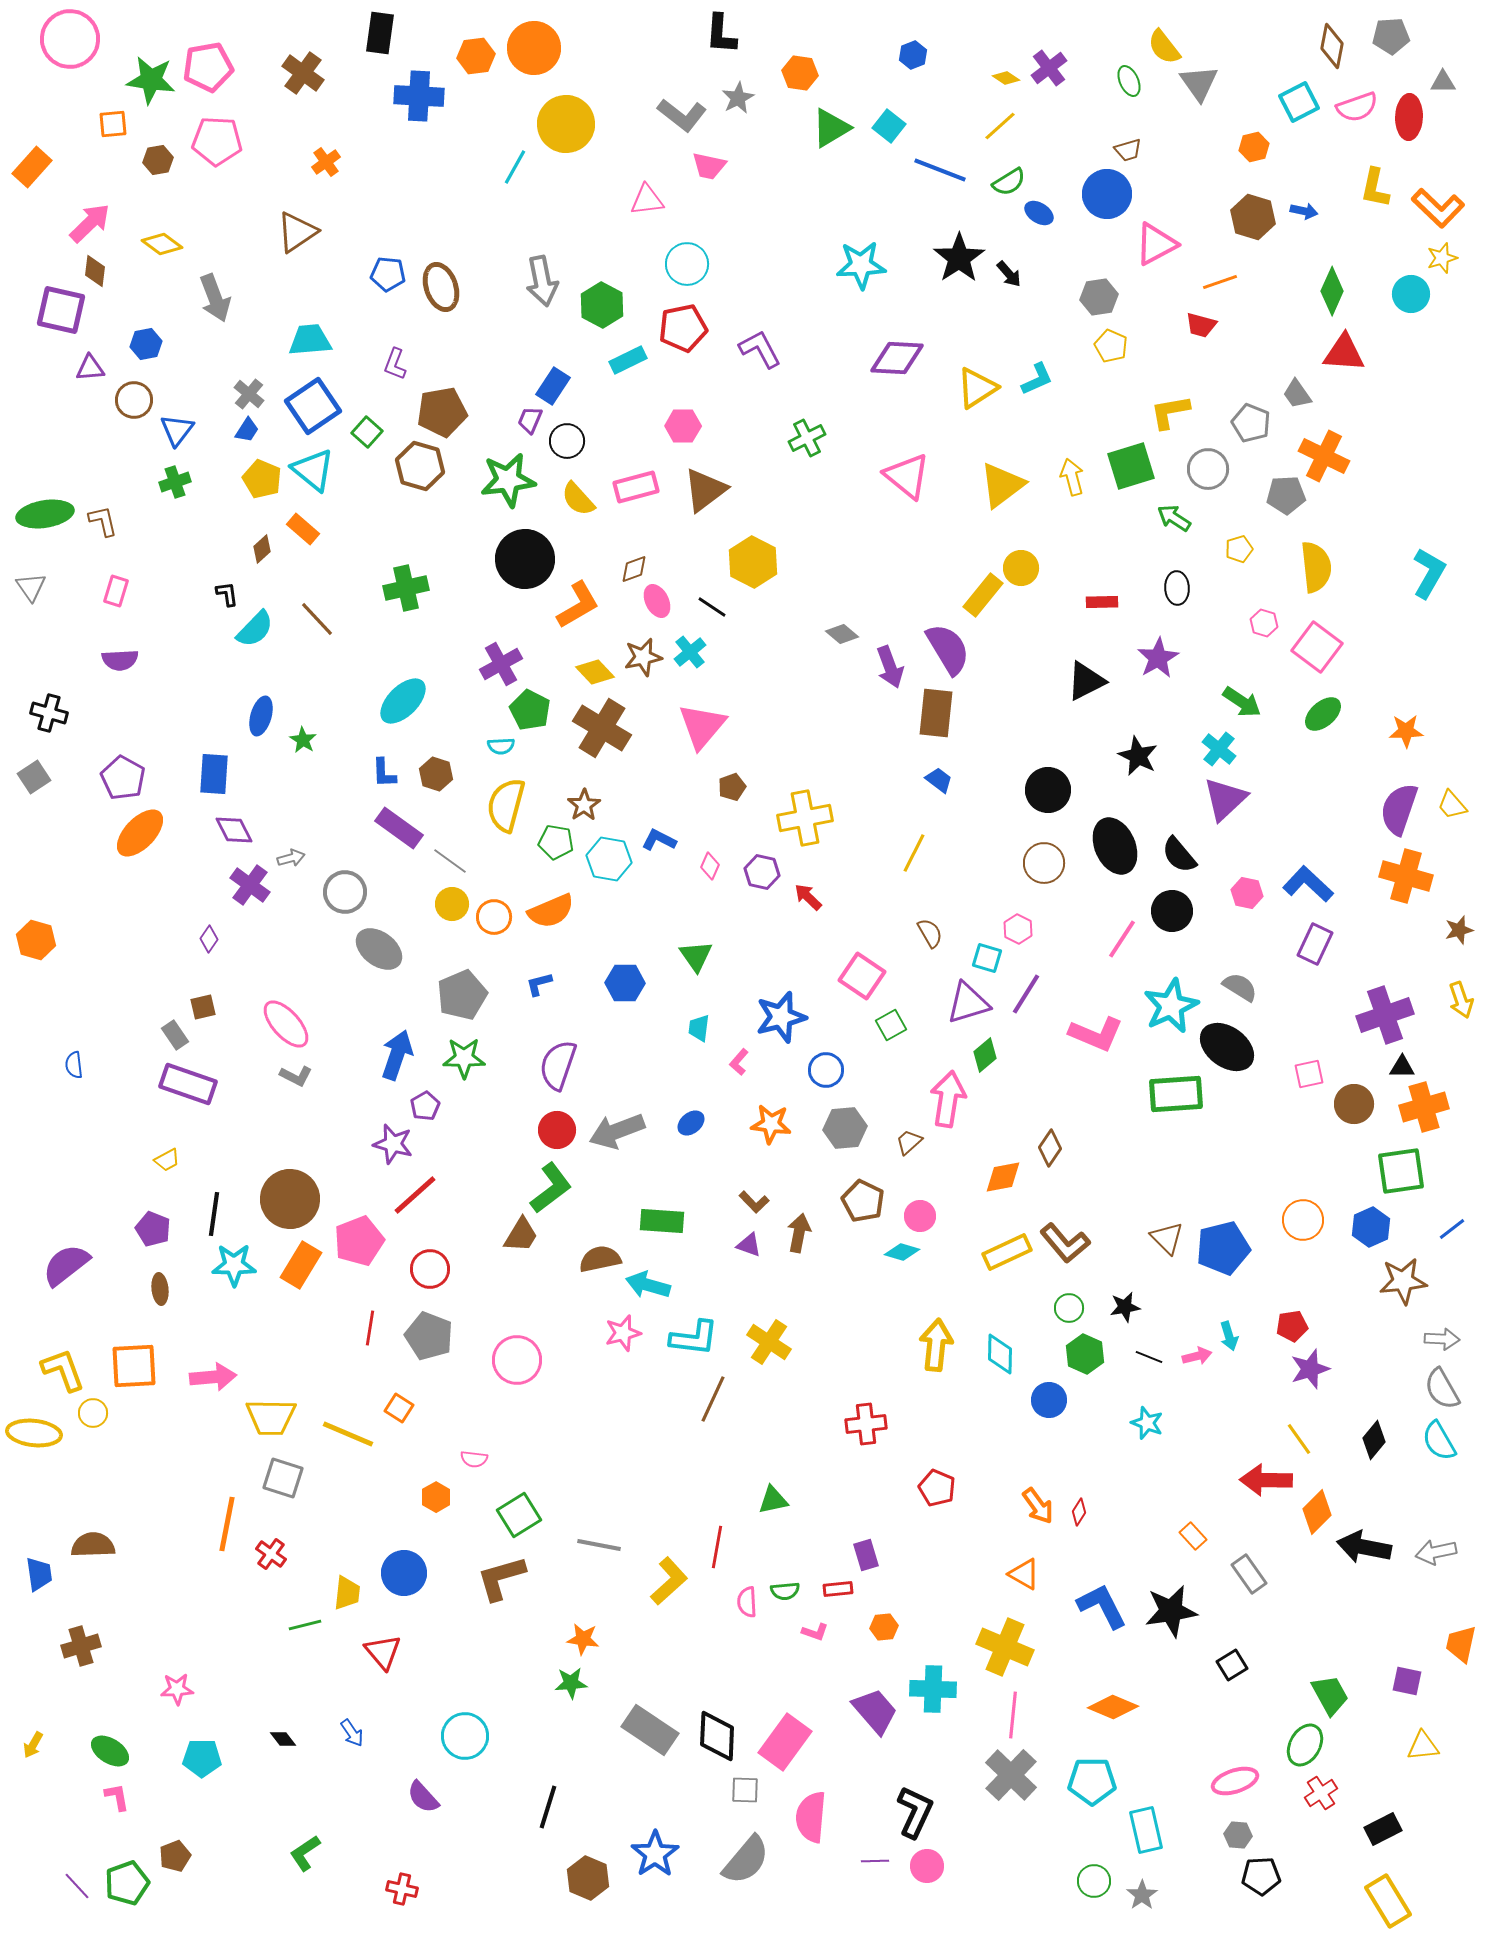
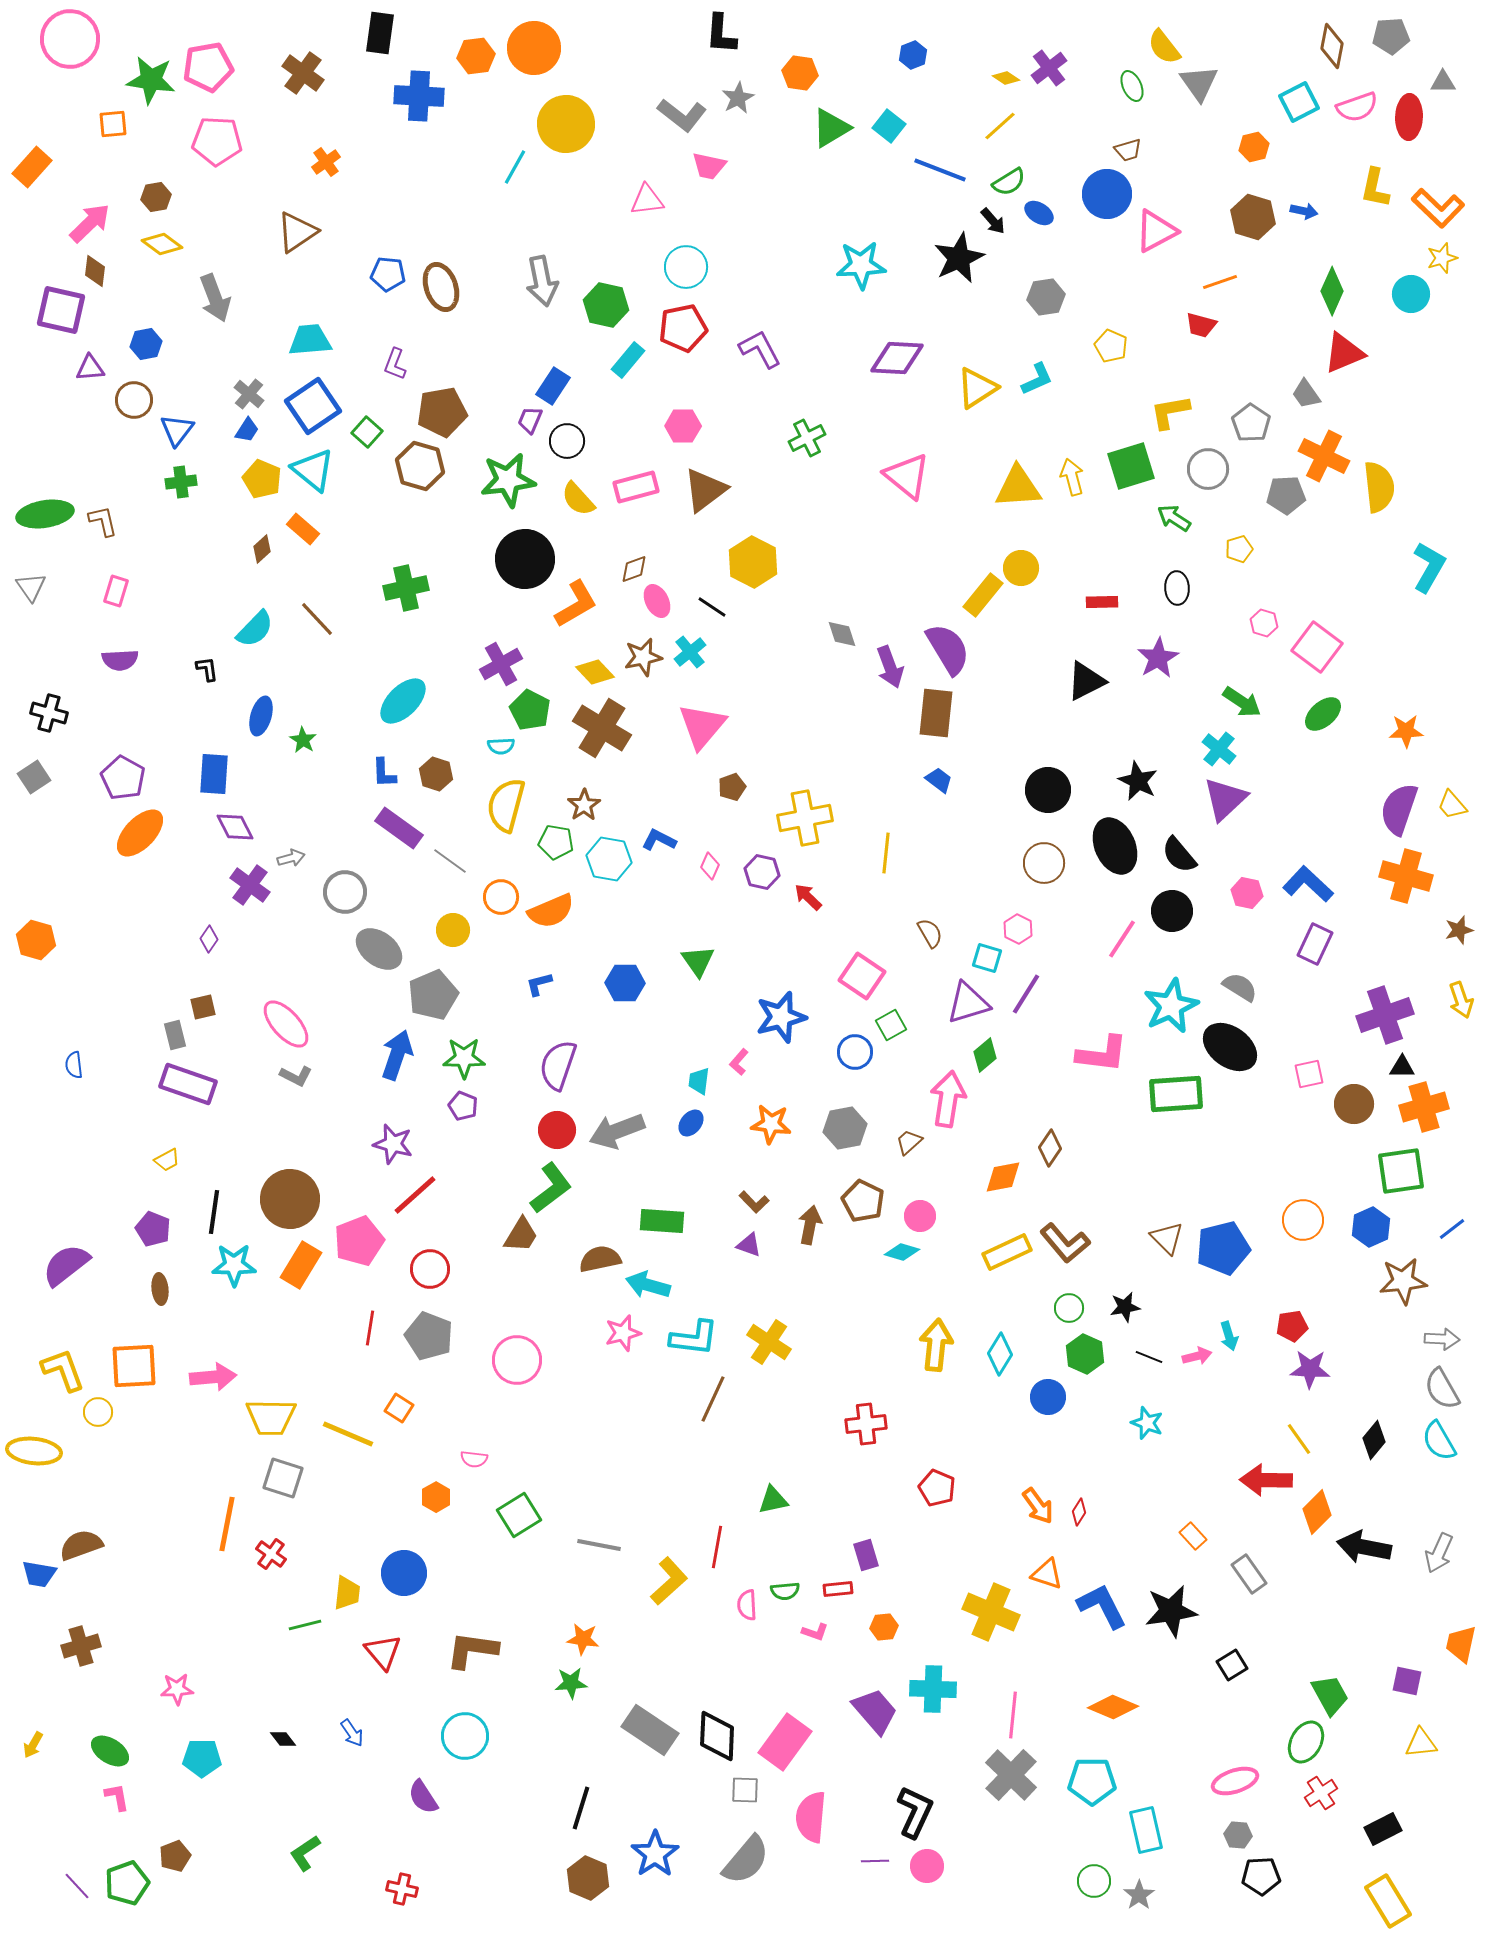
green ellipse at (1129, 81): moved 3 px right, 5 px down
brown hexagon at (158, 160): moved 2 px left, 37 px down
pink triangle at (1156, 244): moved 13 px up
black star at (959, 258): rotated 9 degrees clockwise
cyan circle at (687, 264): moved 1 px left, 3 px down
black arrow at (1009, 274): moved 16 px left, 53 px up
gray hexagon at (1099, 297): moved 53 px left
green hexagon at (602, 305): moved 4 px right; rotated 15 degrees counterclockwise
red triangle at (1344, 353): rotated 27 degrees counterclockwise
cyan rectangle at (628, 360): rotated 24 degrees counterclockwise
gray trapezoid at (1297, 394): moved 9 px right
gray pentagon at (1251, 423): rotated 12 degrees clockwise
green cross at (175, 482): moved 6 px right; rotated 12 degrees clockwise
yellow triangle at (1002, 485): moved 16 px right, 2 px down; rotated 33 degrees clockwise
yellow semicircle at (1316, 567): moved 63 px right, 80 px up
cyan L-shape at (1429, 573): moved 6 px up
black L-shape at (227, 594): moved 20 px left, 75 px down
orange L-shape at (578, 605): moved 2 px left, 1 px up
gray diamond at (842, 634): rotated 32 degrees clockwise
black star at (1138, 756): moved 25 px down
purple diamond at (234, 830): moved 1 px right, 3 px up
yellow line at (914, 853): moved 28 px left; rotated 21 degrees counterclockwise
yellow circle at (452, 904): moved 1 px right, 26 px down
orange circle at (494, 917): moved 7 px right, 20 px up
green triangle at (696, 956): moved 2 px right, 5 px down
gray pentagon at (462, 995): moved 29 px left
cyan trapezoid at (699, 1028): moved 53 px down
pink L-shape at (1096, 1034): moved 6 px right, 20 px down; rotated 16 degrees counterclockwise
gray rectangle at (175, 1035): rotated 20 degrees clockwise
black ellipse at (1227, 1047): moved 3 px right
blue circle at (826, 1070): moved 29 px right, 18 px up
purple pentagon at (425, 1106): moved 38 px right; rotated 20 degrees counterclockwise
blue ellipse at (691, 1123): rotated 12 degrees counterclockwise
gray hexagon at (845, 1128): rotated 6 degrees counterclockwise
black line at (214, 1214): moved 2 px up
brown arrow at (799, 1233): moved 11 px right, 8 px up
cyan diamond at (1000, 1354): rotated 30 degrees clockwise
purple star at (1310, 1369): rotated 21 degrees clockwise
blue circle at (1049, 1400): moved 1 px left, 3 px up
yellow circle at (93, 1413): moved 5 px right, 1 px up
yellow ellipse at (34, 1433): moved 18 px down
brown semicircle at (93, 1545): moved 12 px left; rotated 18 degrees counterclockwise
gray arrow at (1436, 1552): moved 3 px right, 1 px down; rotated 54 degrees counterclockwise
blue trapezoid at (39, 1574): rotated 108 degrees clockwise
orange triangle at (1024, 1574): moved 23 px right; rotated 12 degrees counterclockwise
brown L-shape at (501, 1578): moved 29 px left, 72 px down; rotated 24 degrees clockwise
pink semicircle at (747, 1602): moved 3 px down
yellow cross at (1005, 1647): moved 14 px left, 35 px up
green ellipse at (1305, 1745): moved 1 px right, 3 px up
yellow triangle at (1423, 1746): moved 2 px left, 3 px up
purple semicircle at (423, 1797): rotated 9 degrees clockwise
black line at (548, 1807): moved 33 px right, 1 px down
gray star at (1142, 1895): moved 3 px left
